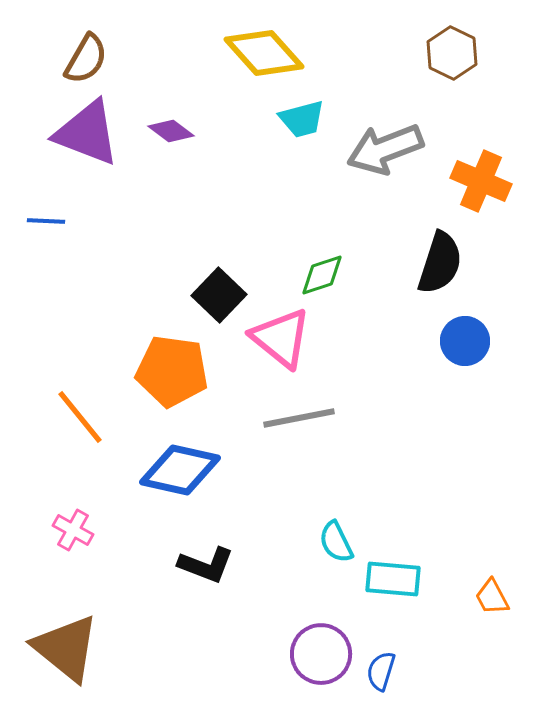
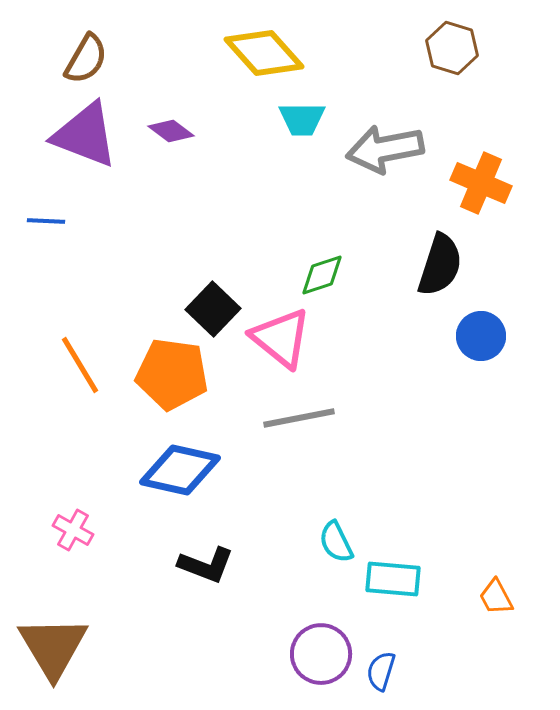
brown hexagon: moved 5 px up; rotated 9 degrees counterclockwise
cyan trapezoid: rotated 15 degrees clockwise
purple triangle: moved 2 px left, 2 px down
gray arrow: rotated 10 degrees clockwise
orange cross: moved 2 px down
black semicircle: moved 2 px down
black square: moved 6 px left, 14 px down
blue circle: moved 16 px right, 5 px up
orange pentagon: moved 3 px down
orange line: moved 52 px up; rotated 8 degrees clockwise
orange trapezoid: moved 4 px right
brown triangle: moved 13 px left, 1 px up; rotated 20 degrees clockwise
